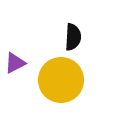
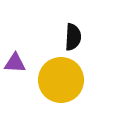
purple triangle: rotated 30 degrees clockwise
